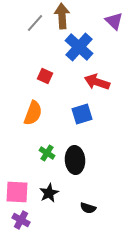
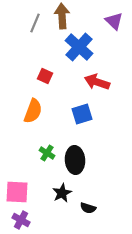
gray line: rotated 18 degrees counterclockwise
orange semicircle: moved 2 px up
black star: moved 13 px right
